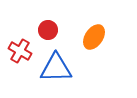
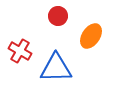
red circle: moved 10 px right, 14 px up
orange ellipse: moved 3 px left, 1 px up
